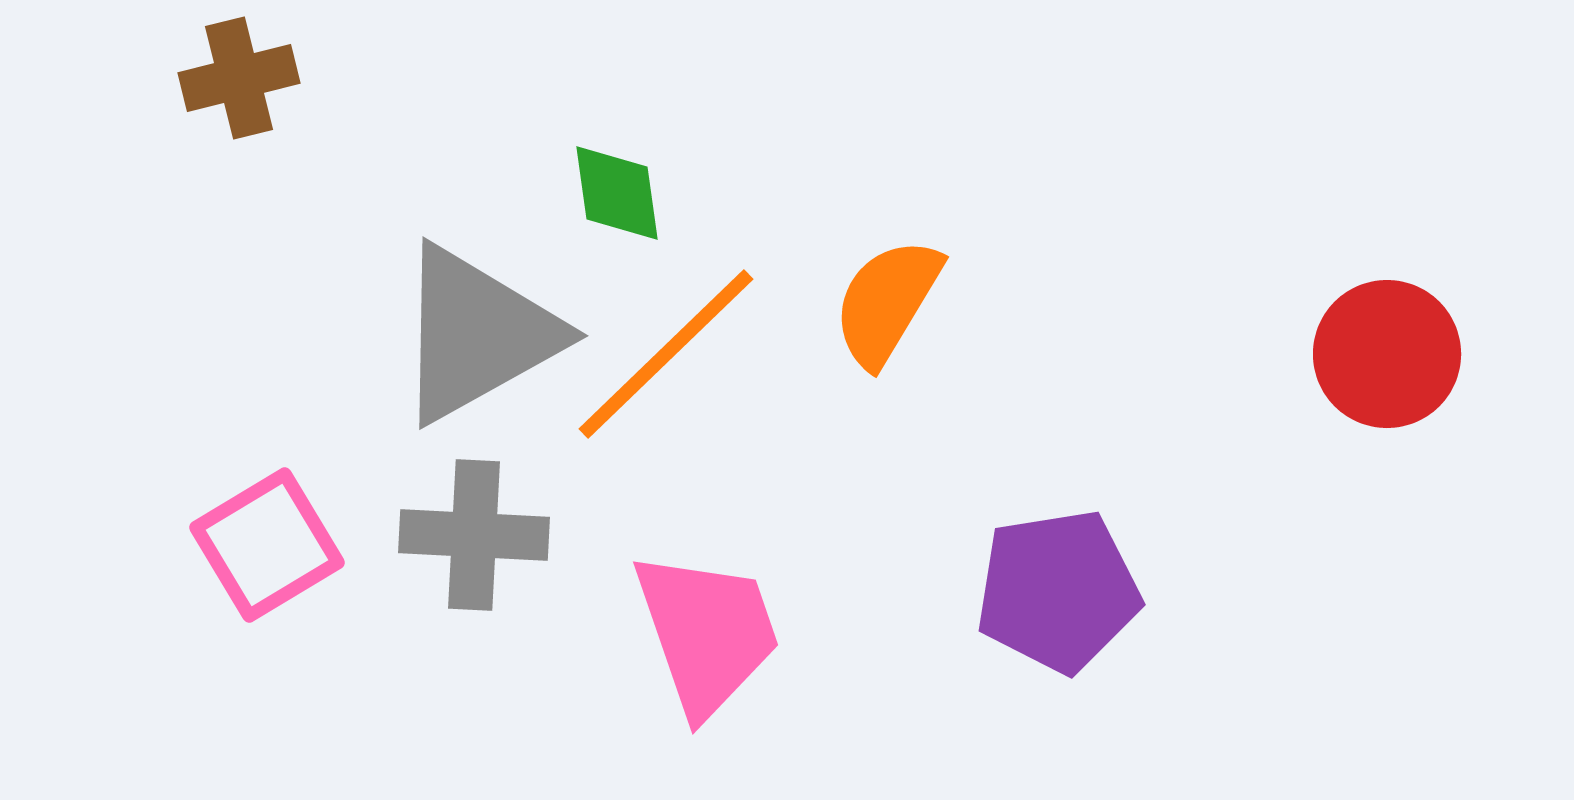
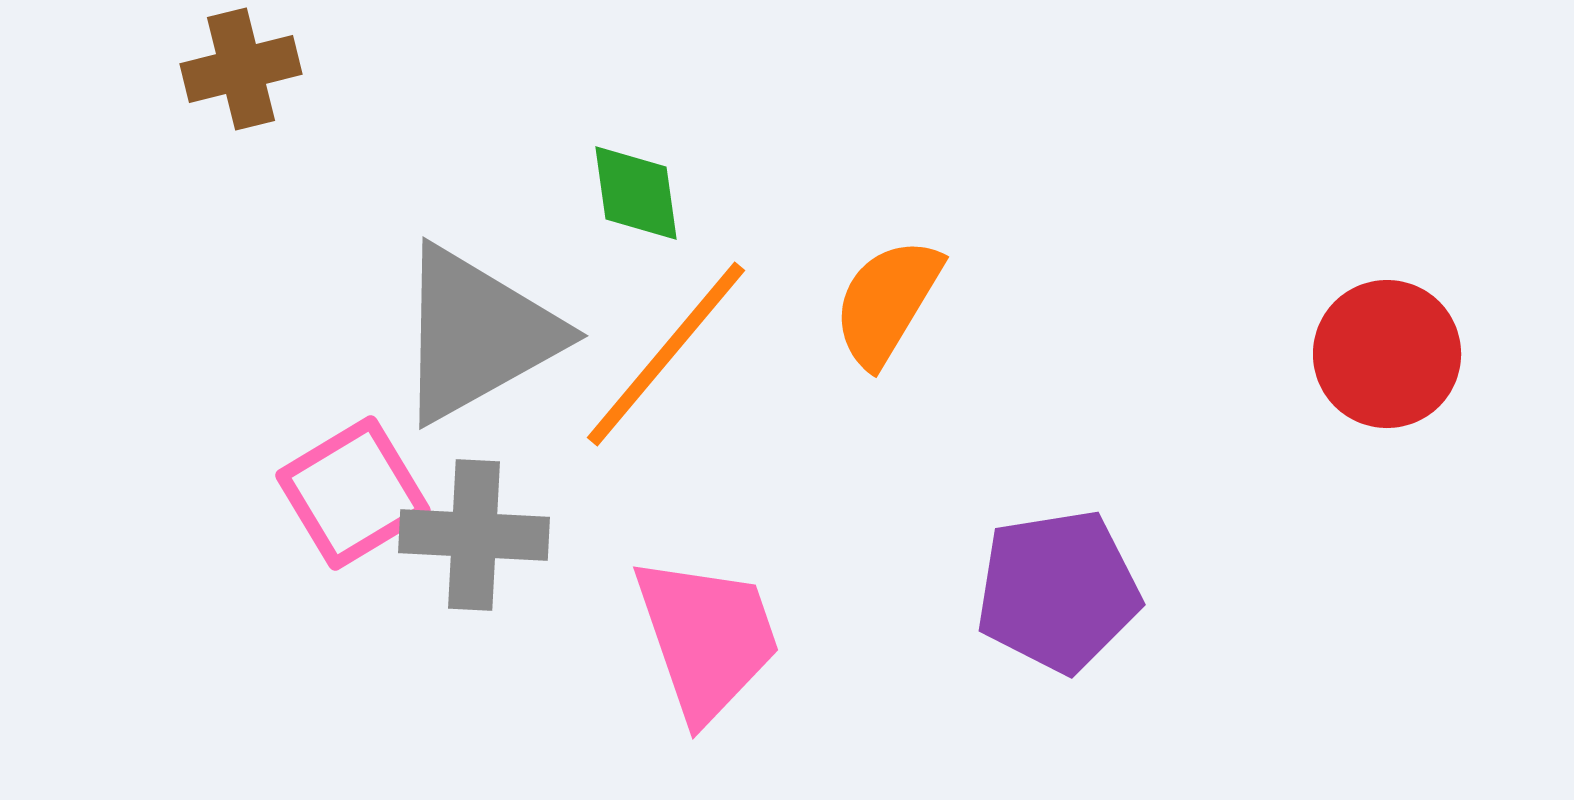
brown cross: moved 2 px right, 9 px up
green diamond: moved 19 px right
orange line: rotated 6 degrees counterclockwise
pink square: moved 86 px right, 52 px up
pink trapezoid: moved 5 px down
